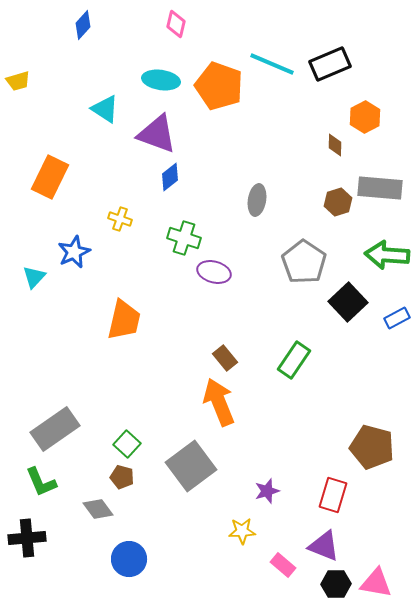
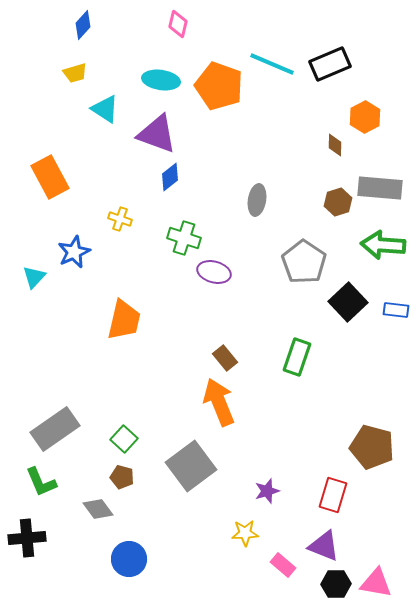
pink diamond at (176, 24): moved 2 px right
yellow trapezoid at (18, 81): moved 57 px right, 8 px up
orange rectangle at (50, 177): rotated 54 degrees counterclockwise
green arrow at (387, 255): moved 4 px left, 10 px up
blue rectangle at (397, 318): moved 1 px left, 8 px up; rotated 35 degrees clockwise
green rectangle at (294, 360): moved 3 px right, 3 px up; rotated 15 degrees counterclockwise
green square at (127, 444): moved 3 px left, 5 px up
yellow star at (242, 531): moved 3 px right, 2 px down
